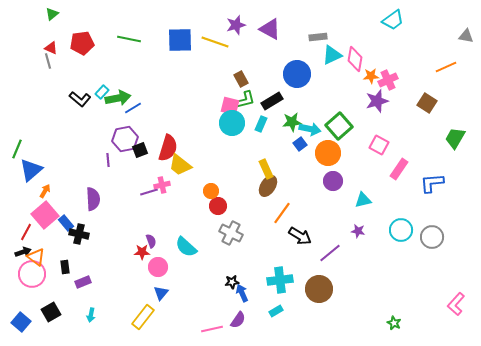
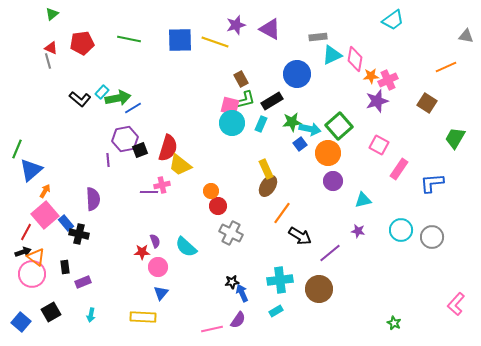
purple line at (149, 192): rotated 18 degrees clockwise
purple semicircle at (151, 241): moved 4 px right
yellow rectangle at (143, 317): rotated 55 degrees clockwise
